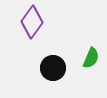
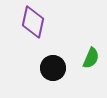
purple diamond: moved 1 px right; rotated 24 degrees counterclockwise
